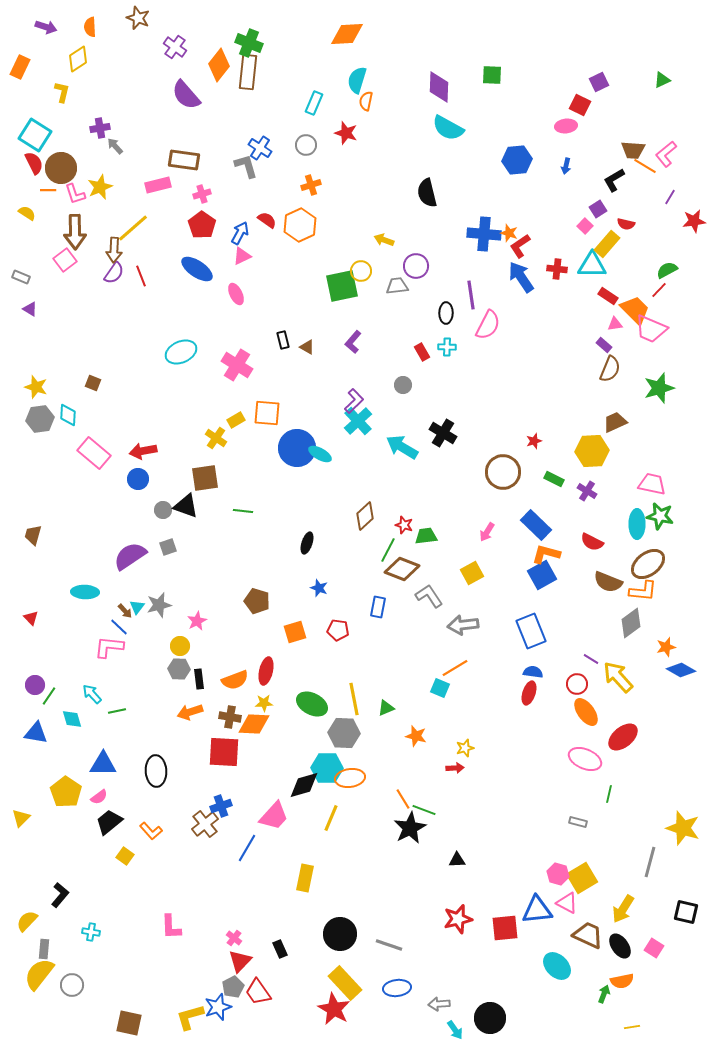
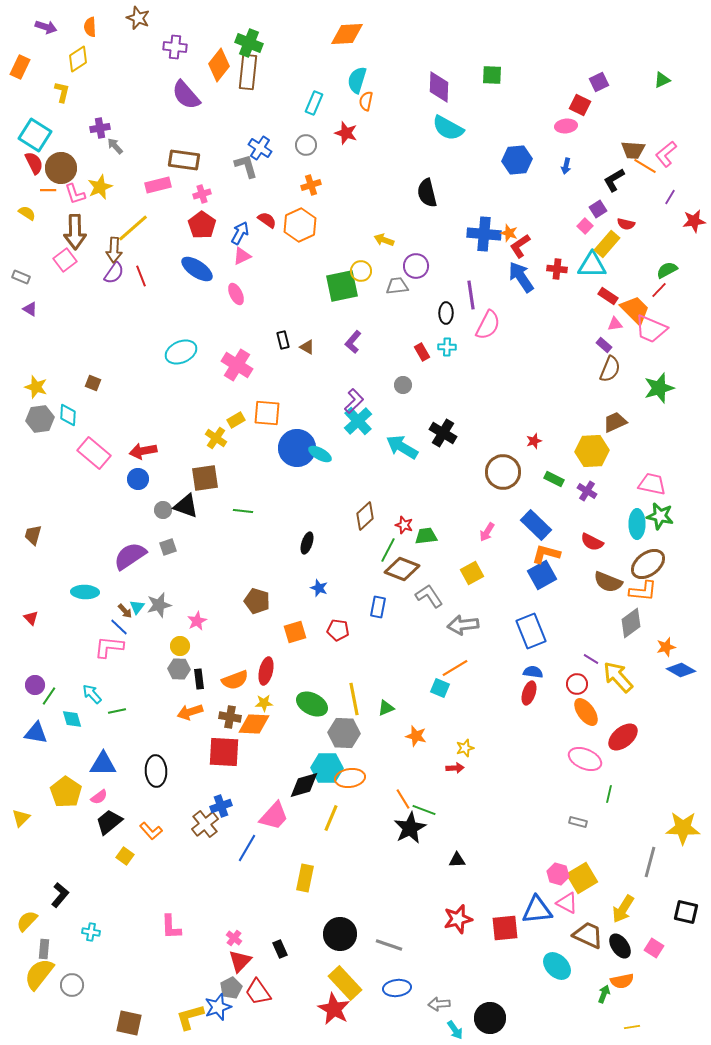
purple cross at (175, 47): rotated 30 degrees counterclockwise
yellow star at (683, 828): rotated 16 degrees counterclockwise
gray pentagon at (233, 987): moved 2 px left, 1 px down
